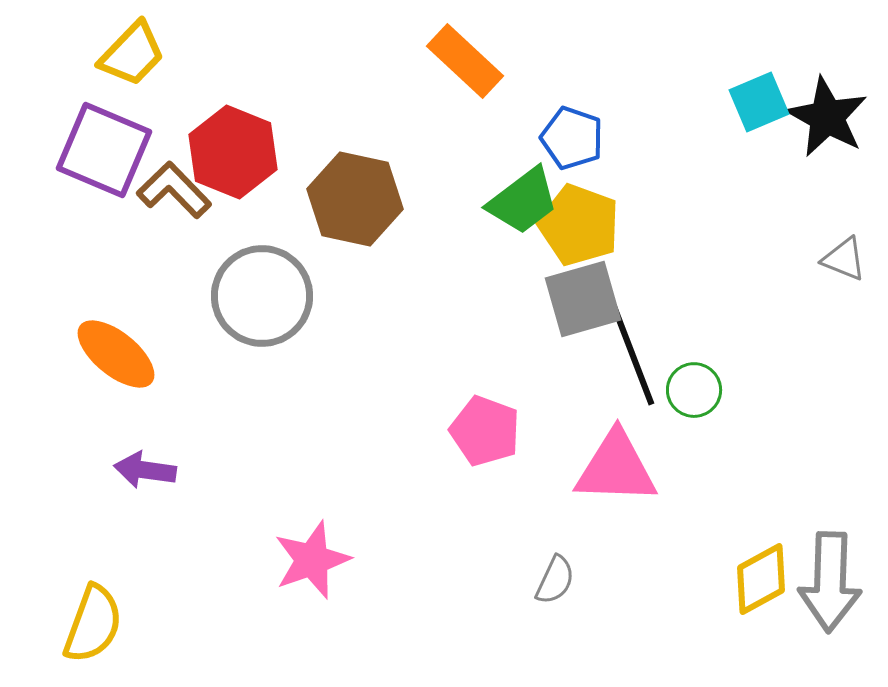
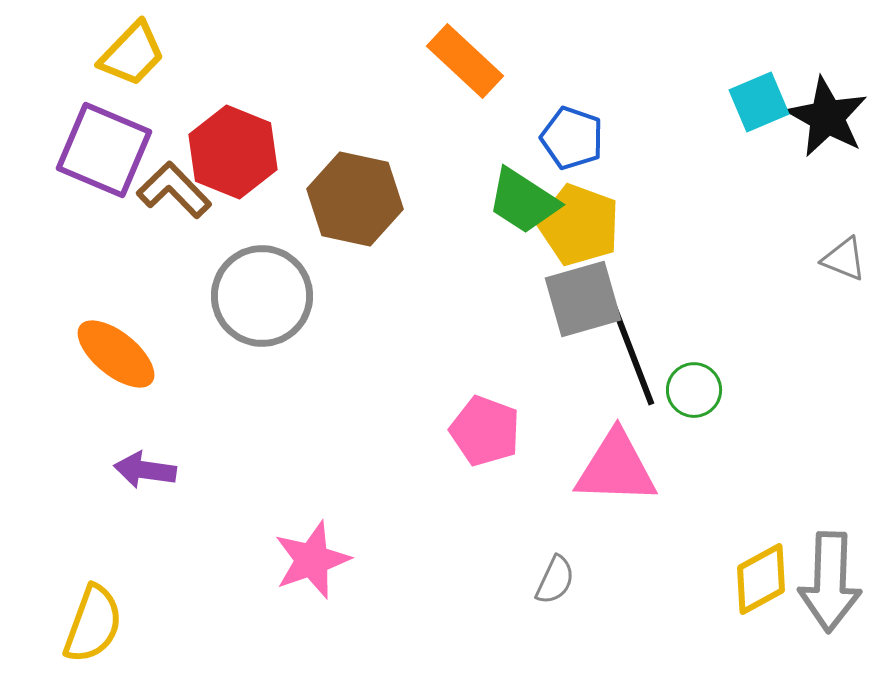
green trapezoid: rotated 70 degrees clockwise
